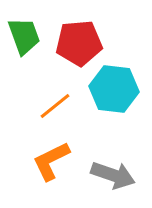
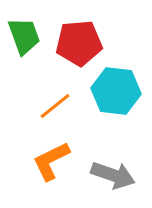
cyan hexagon: moved 2 px right, 2 px down
